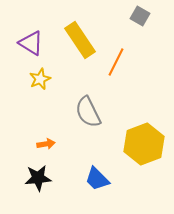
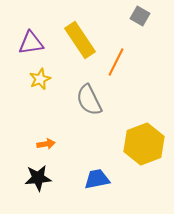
purple triangle: rotated 40 degrees counterclockwise
gray semicircle: moved 1 px right, 12 px up
blue trapezoid: rotated 124 degrees clockwise
